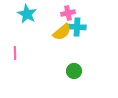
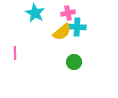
cyan star: moved 8 px right, 1 px up
green circle: moved 9 px up
